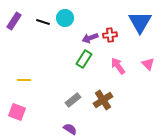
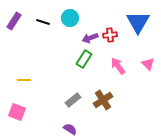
cyan circle: moved 5 px right
blue triangle: moved 2 px left
